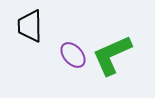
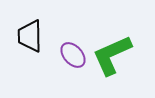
black trapezoid: moved 10 px down
